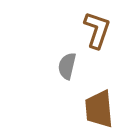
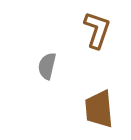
gray semicircle: moved 20 px left
